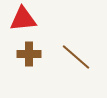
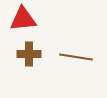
brown line: rotated 32 degrees counterclockwise
